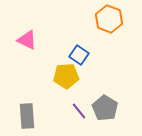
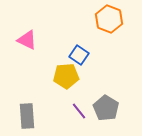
gray pentagon: moved 1 px right
